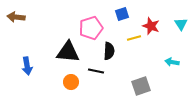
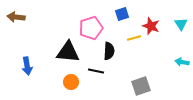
cyan arrow: moved 10 px right
